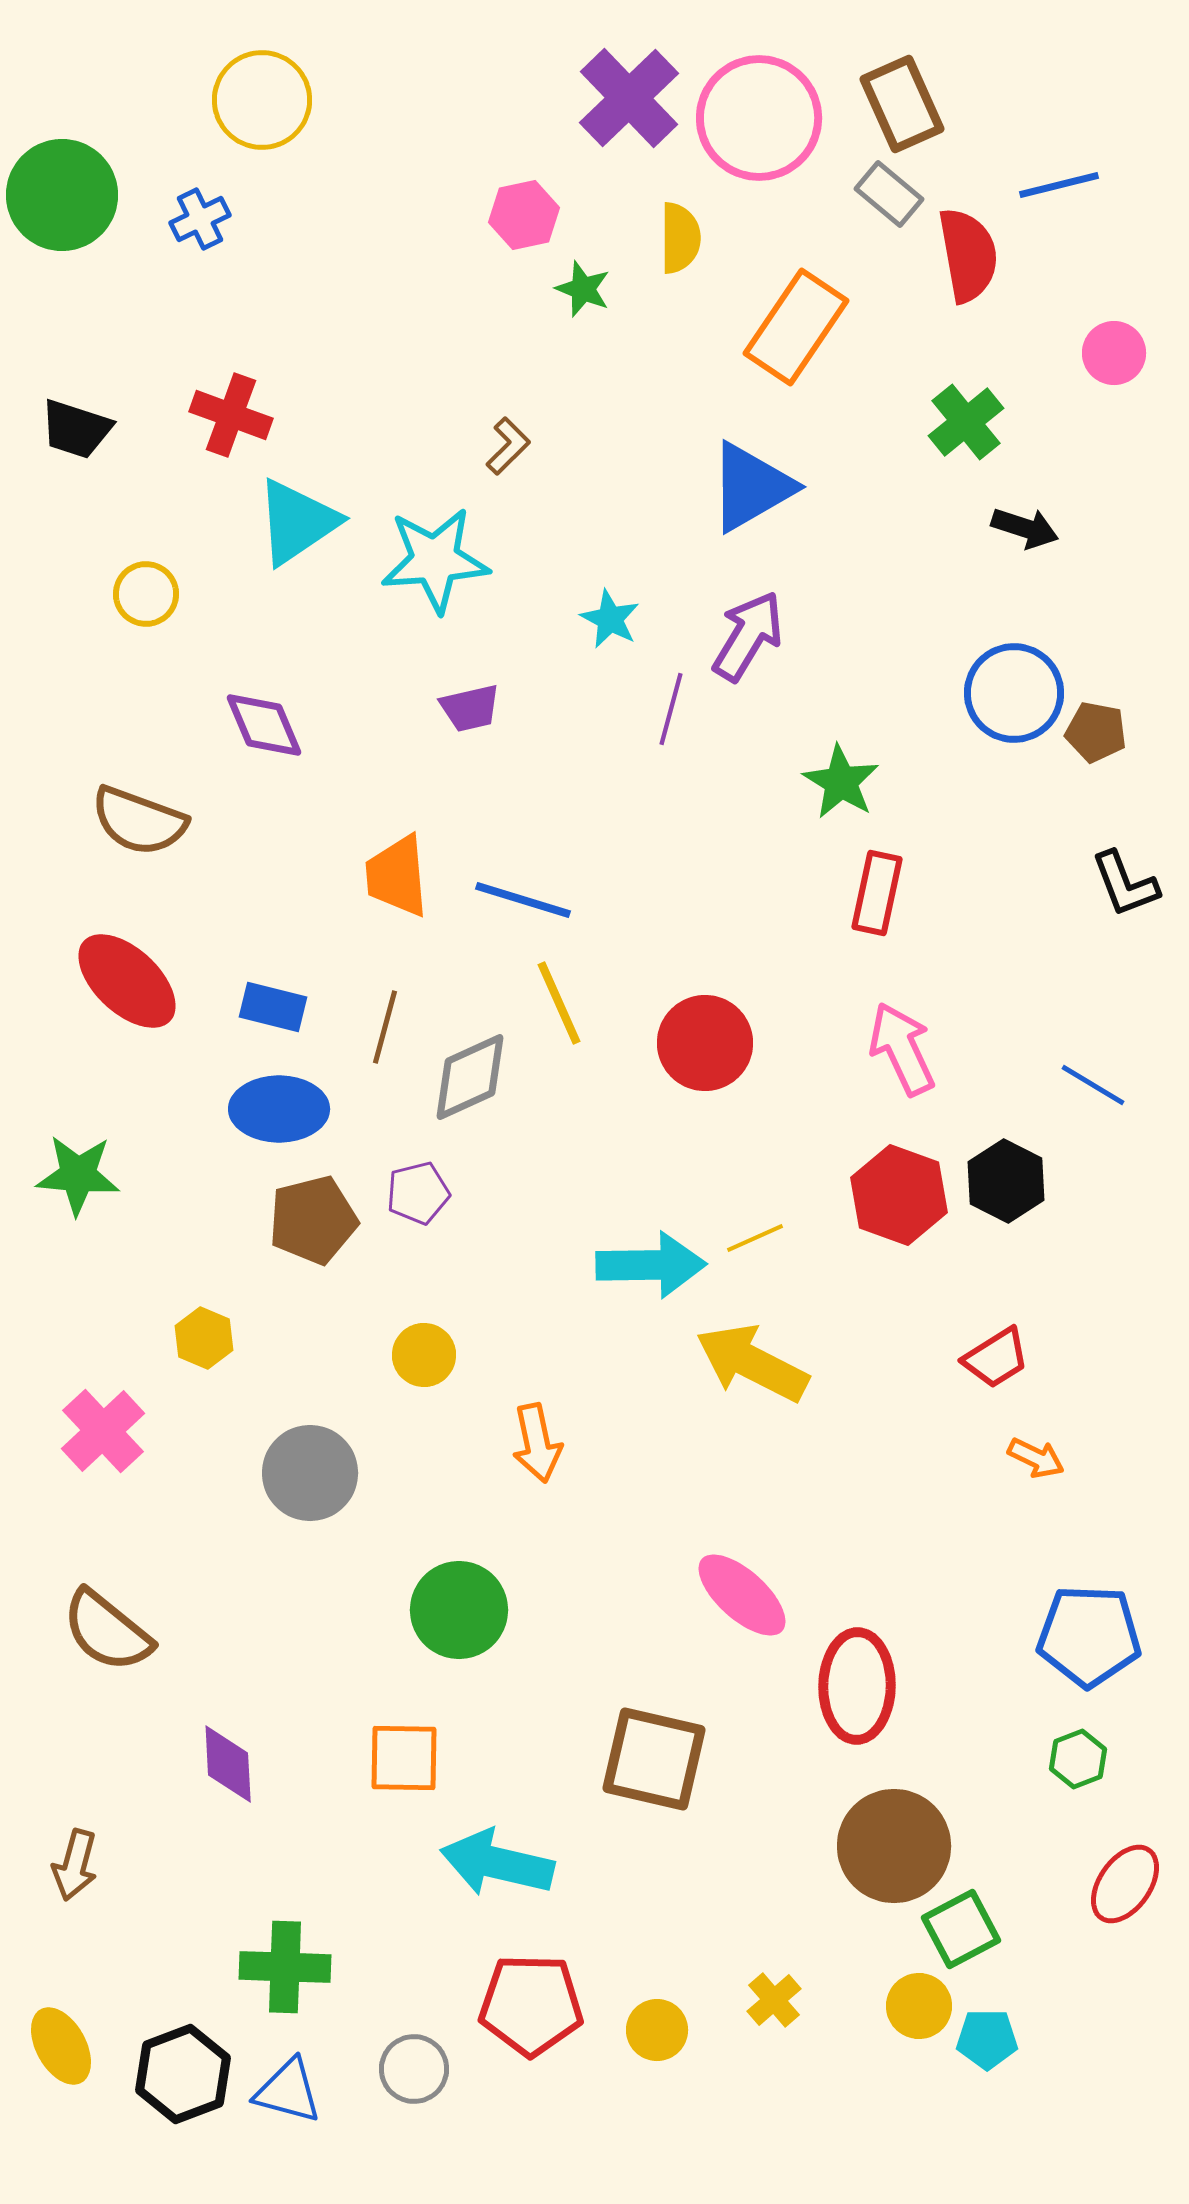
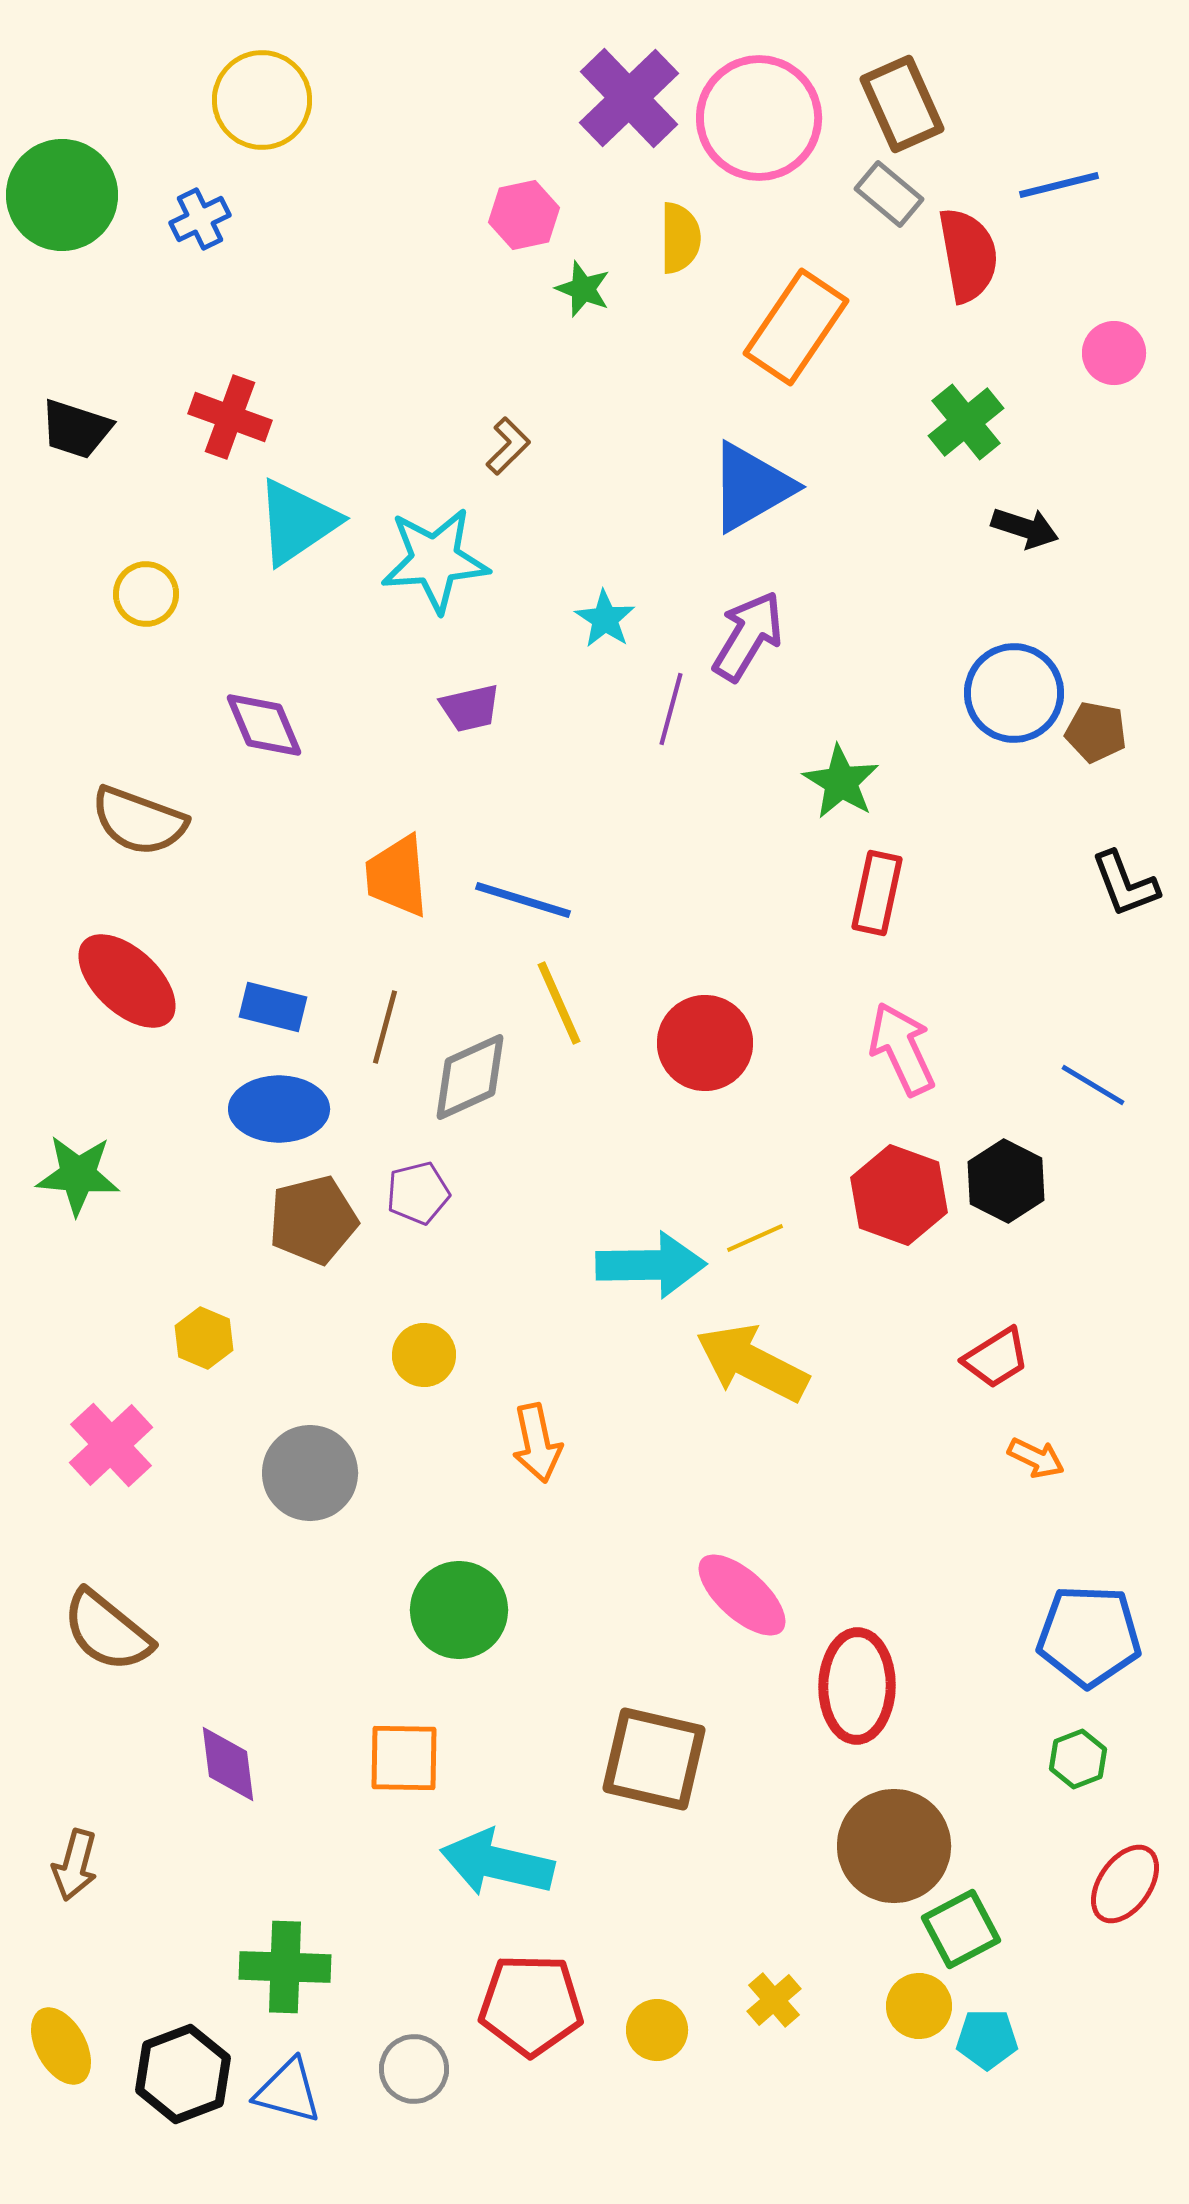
red cross at (231, 415): moved 1 px left, 2 px down
cyan star at (610, 619): moved 5 px left; rotated 6 degrees clockwise
pink cross at (103, 1431): moved 8 px right, 14 px down
purple diamond at (228, 1764): rotated 4 degrees counterclockwise
